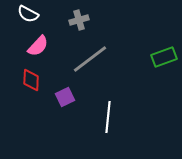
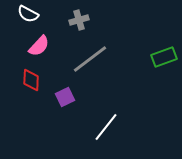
pink semicircle: moved 1 px right
white line: moved 2 px left, 10 px down; rotated 32 degrees clockwise
